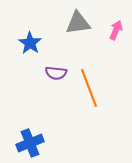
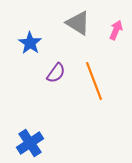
gray triangle: rotated 40 degrees clockwise
purple semicircle: rotated 60 degrees counterclockwise
orange line: moved 5 px right, 7 px up
blue cross: rotated 12 degrees counterclockwise
